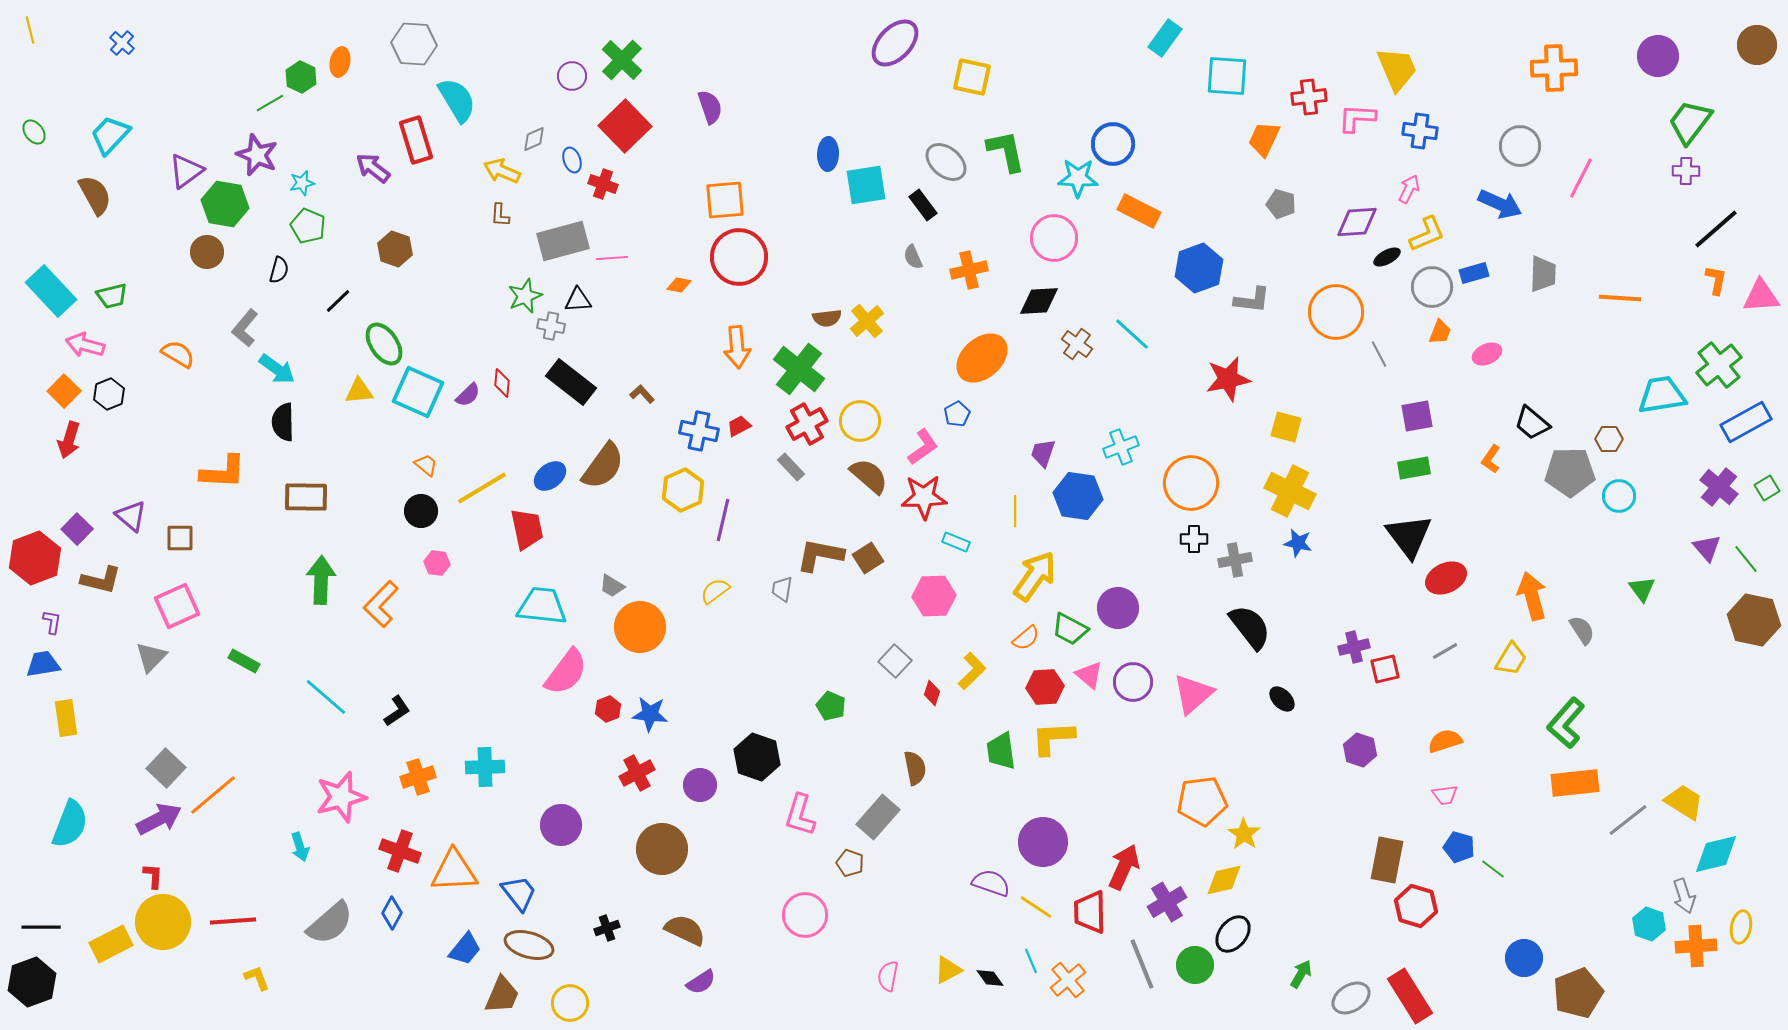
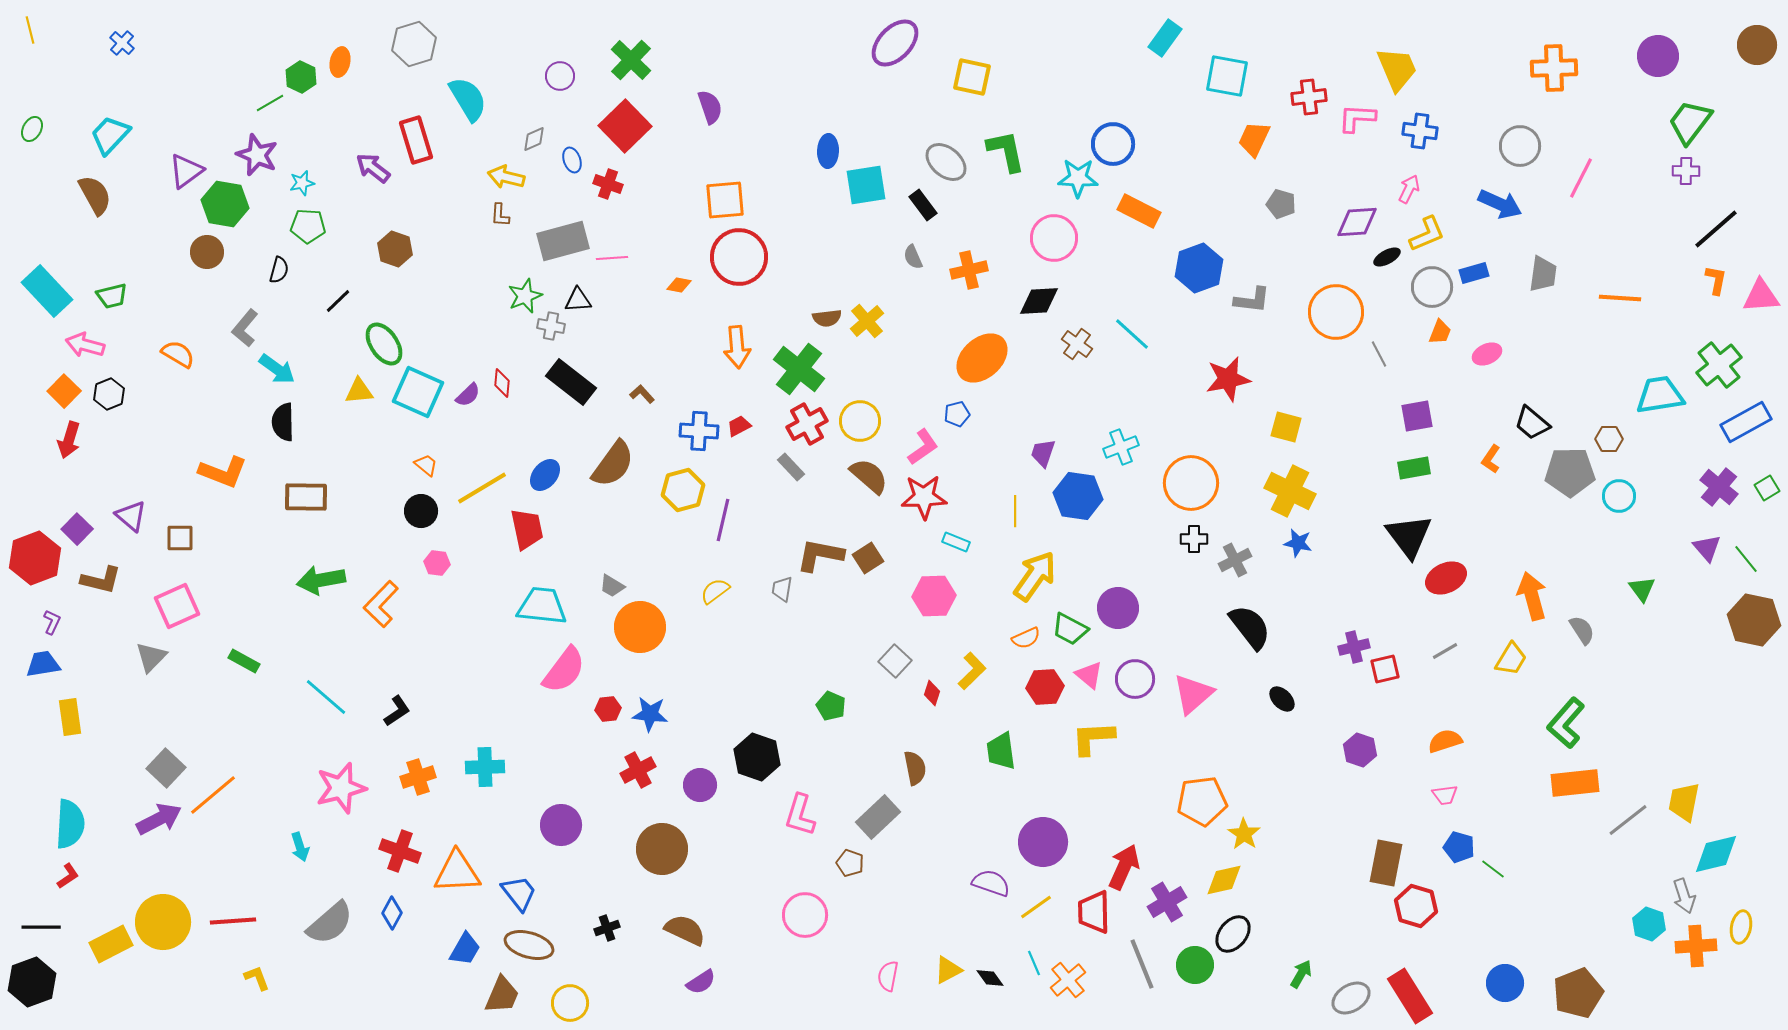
gray hexagon at (414, 44): rotated 21 degrees counterclockwise
green cross at (622, 60): moved 9 px right
purple circle at (572, 76): moved 12 px left
cyan square at (1227, 76): rotated 6 degrees clockwise
cyan semicircle at (457, 100): moved 11 px right, 1 px up
green ellipse at (34, 132): moved 2 px left, 3 px up; rotated 65 degrees clockwise
orange trapezoid at (1264, 139): moved 10 px left
blue ellipse at (828, 154): moved 3 px up
yellow arrow at (502, 171): moved 4 px right, 6 px down; rotated 9 degrees counterclockwise
red cross at (603, 184): moved 5 px right
green pentagon at (308, 226): rotated 20 degrees counterclockwise
gray trapezoid at (1543, 274): rotated 6 degrees clockwise
cyan rectangle at (51, 291): moved 4 px left
cyan trapezoid at (1662, 395): moved 2 px left
blue pentagon at (957, 414): rotated 15 degrees clockwise
blue cross at (699, 431): rotated 9 degrees counterclockwise
brown semicircle at (603, 466): moved 10 px right, 2 px up
orange L-shape at (223, 472): rotated 18 degrees clockwise
blue ellipse at (550, 476): moved 5 px left, 1 px up; rotated 12 degrees counterclockwise
yellow hexagon at (683, 490): rotated 9 degrees clockwise
gray cross at (1235, 560): rotated 16 degrees counterclockwise
green arrow at (321, 580): rotated 102 degrees counterclockwise
purple L-shape at (52, 622): rotated 15 degrees clockwise
orange semicircle at (1026, 638): rotated 16 degrees clockwise
pink semicircle at (566, 672): moved 2 px left, 2 px up
purple circle at (1133, 682): moved 2 px right, 3 px up
red hexagon at (608, 709): rotated 15 degrees clockwise
yellow rectangle at (66, 718): moved 4 px right, 1 px up
yellow L-shape at (1053, 738): moved 40 px right
red cross at (637, 773): moved 1 px right, 3 px up
pink star at (341, 797): moved 9 px up
yellow trapezoid at (1684, 802): rotated 111 degrees counterclockwise
gray rectangle at (878, 817): rotated 6 degrees clockwise
cyan semicircle at (70, 824): rotated 18 degrees counterclockwise
brown rectangle at (1387, 860): moved 1 px left, 3 px down
orange triangle at (454, 871): moved 3 px right, 1 px down
red L-shape at (153, 876): moved 85 px left; rotated 52 degrees clockwise
yellow line at (1036, 907): rotated 68 degrees counterclockwise
red trapezoid at (1090, 912): moved 4 px right
blue trapezoid at (465, 949): rotated 9 degrees counterclockwise
blue circle at (1524, 958): moved 19 px left, 25 px down
cyan line at (1031, 961): moved 3 px right, 2 px down
